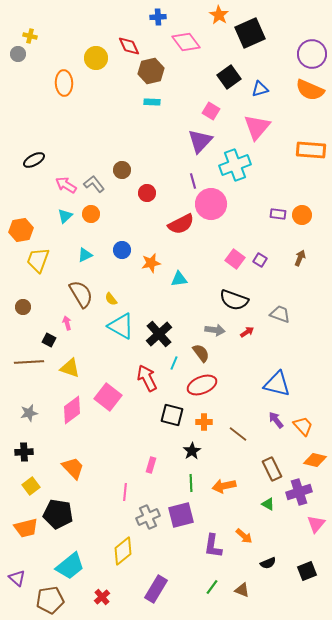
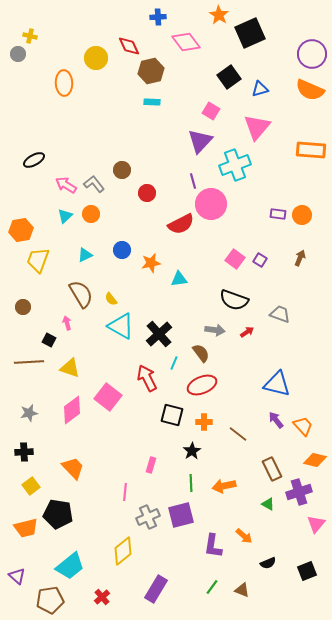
purple triangle at (17, 578): moved 2 px up
